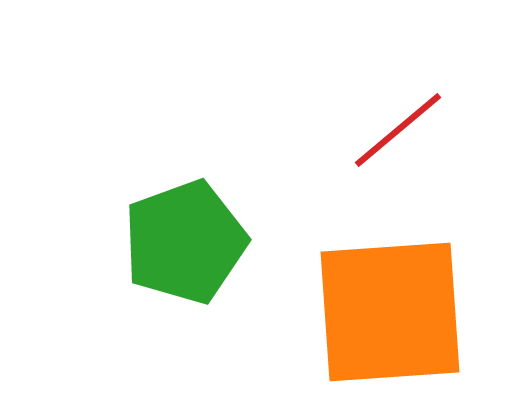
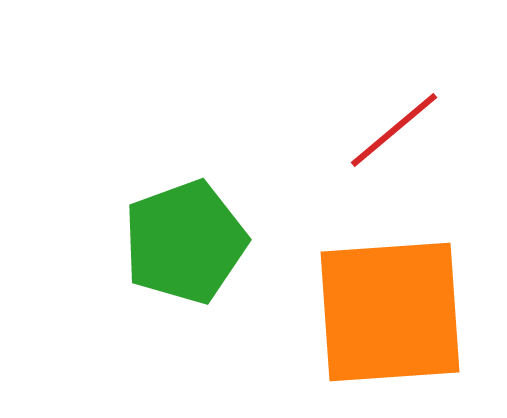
red line: moved 4 px left
